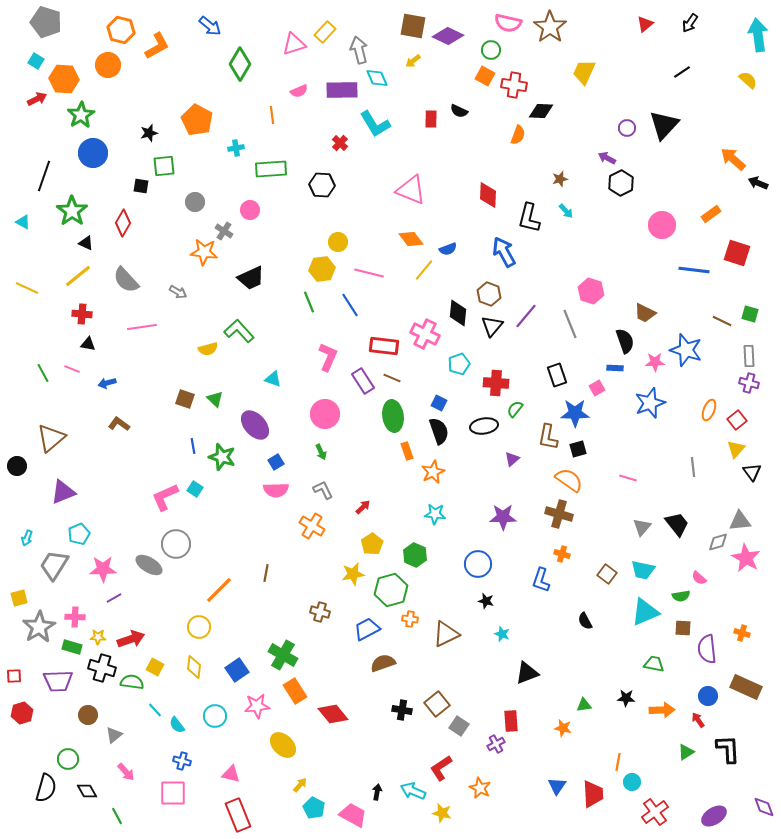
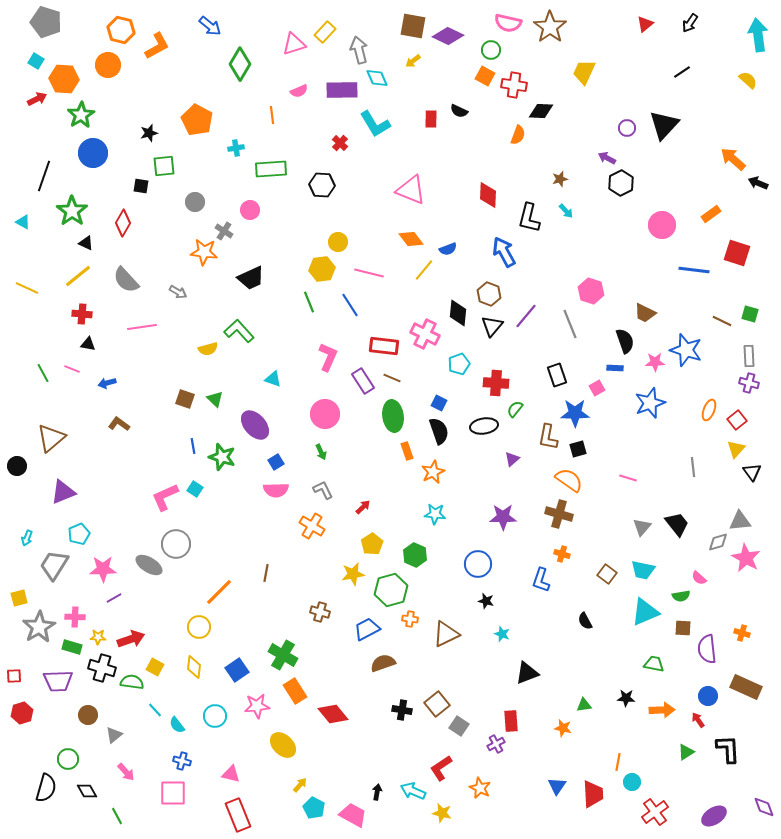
orange line at (219, 590): moved 2 px down
